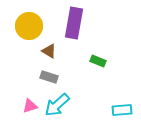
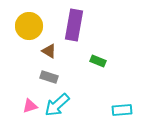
purple rectangle: moved 2 px down
